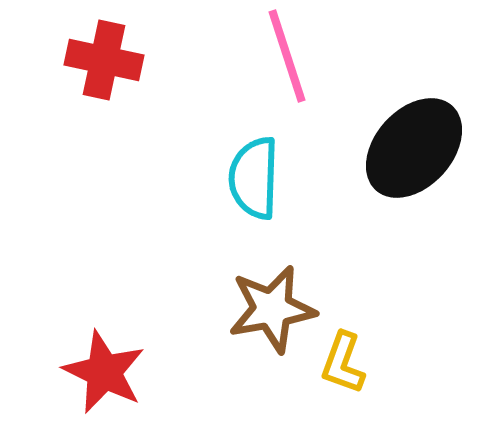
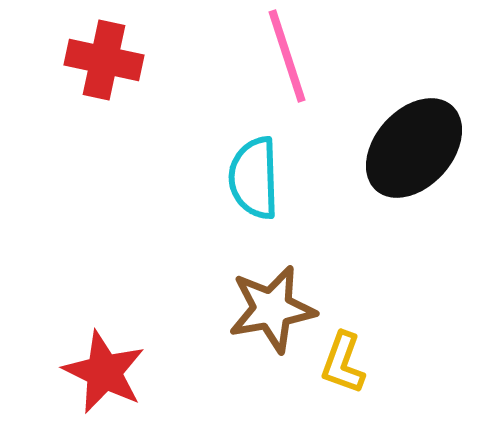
cyan semicircle: rotated 4 degrees counterclockwise
